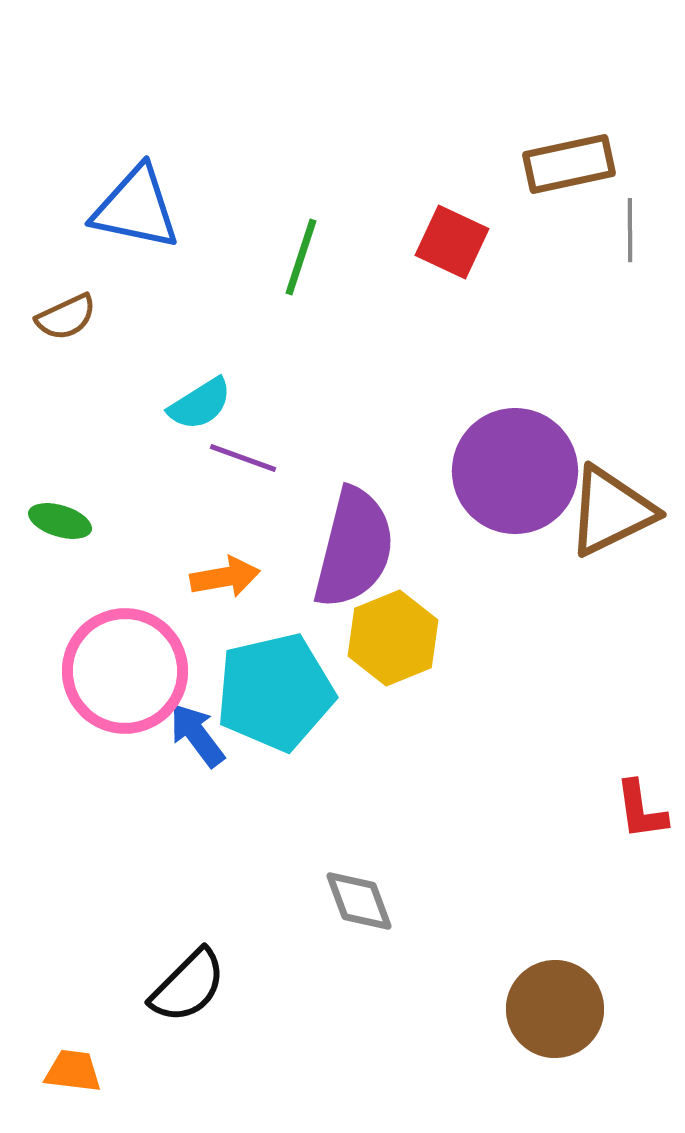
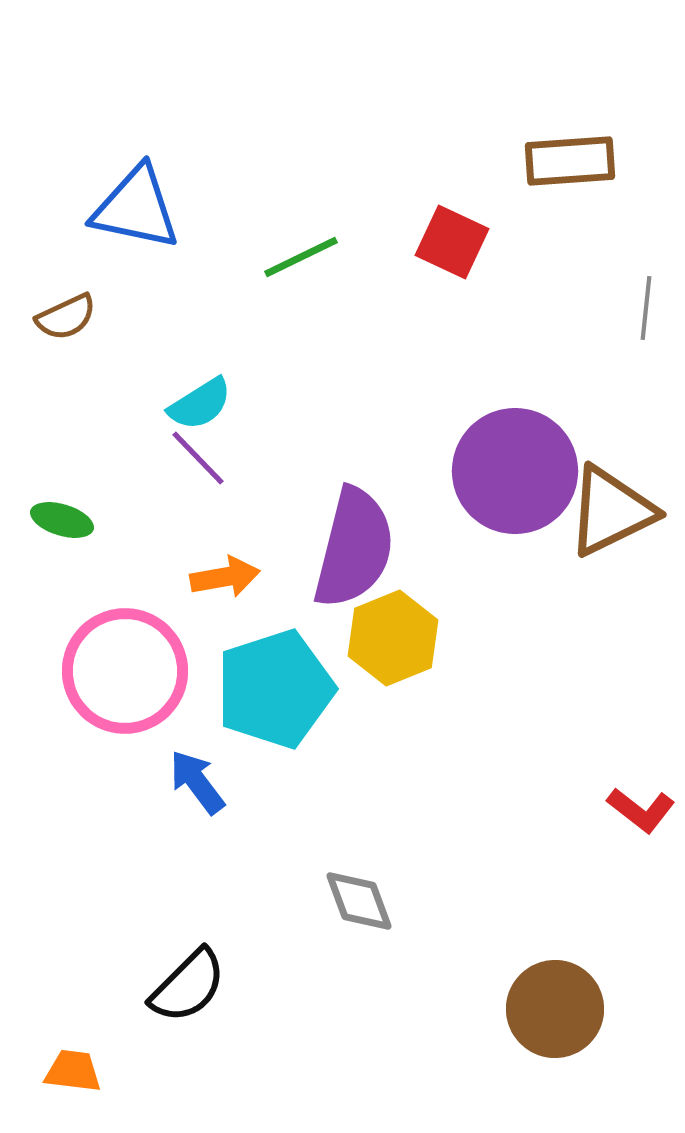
brown rectangle: moved 1 px right, 3 px up; rotated 8 degrees clockwise
gray line: moved 16 px right, 78 px down; rotated 6 degrees clockwise
green line: rotated 46 degrees clockwise
purple line: moved 45 px left; rotated 26 degrees clockwise
green ellipse: moved 2 px right, 1 px up
cyan pentagon: moved 3 px up; rotated 5 degrees counterclockwise
blue arrow: moved 47 px down
red L-shape: rotated 44 degrees counterclockwise
